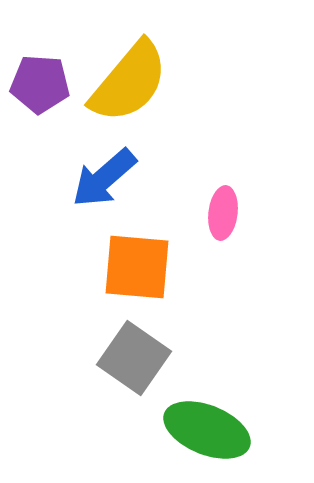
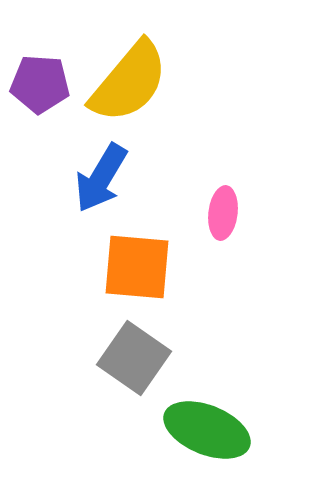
blue arrow: moved 3 px left; rotated 18 degrees counterclockwise
